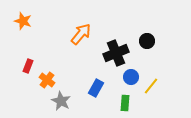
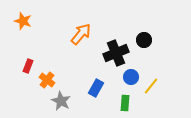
black circle: moved 3 px left, 1 px up
